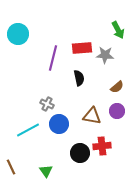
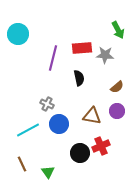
red cross: moved 1 px left; rotated 18 degrees counterclockwise
brown line: moved 11 px right, 3 px up
green triangle: moved 2 px right, 1 px down
